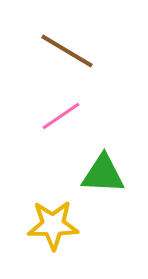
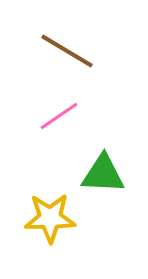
pink line: moved 2 px left
yellow star: moved 3 px left, 7 px up
